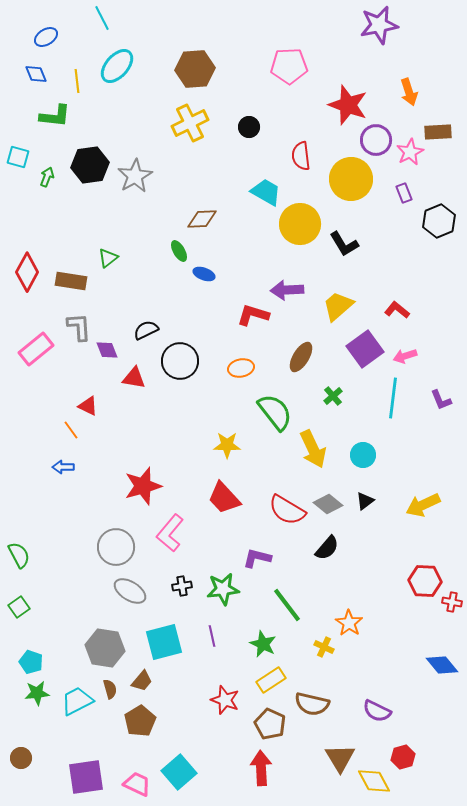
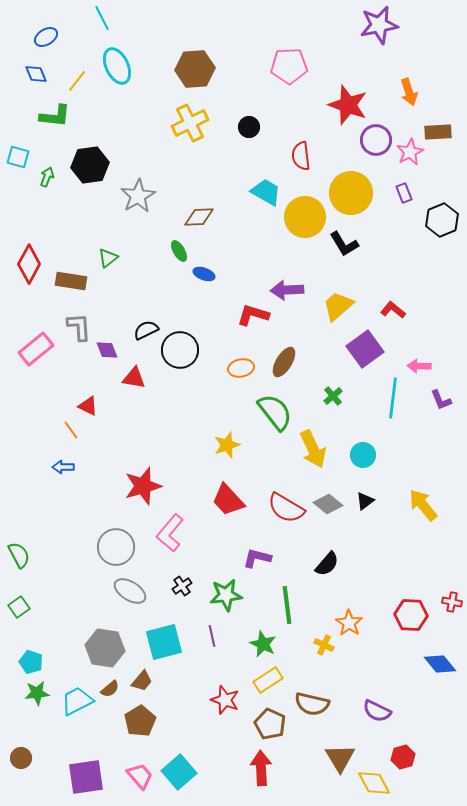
cyan ellipse at (117, 66): rotated 66 degrees counterclockwise
yellow line at (77, 81): rotated 45 degrees clockwise
gray star at (135, 176): moved 3 px right, 20 px down
yellow circle at (351, 179): moved 14 px down
brown diamond at (202, 219): moved 3 px left, 2 px up
black hexagon at (439, 221): moved 3 px right, 1 px up
yellow circle at (300, 224): moved 5 px right, 7 px up
red diamond at (27, 272): moved 2 px right, 8 px up
red L-shape at (397, 310): moved 4 px left
pink arrow at (405, 356): moved 14 px right, 10 px down; rotated 20 degrees clockwise
brown ellipse at (301, 357): moved 17 px left, 5 px down
black circle at (180, 361): moved 11 px up
yellow star at (227, 445): rotated 20 degrees counterclockwise
red trapezoid at (224, 498): moved 4 px right, 2 px down
yellow arrow at (423, 505): rotated 76 degrees clockwise
red semicircle at (287, 510): moved 1 px left, 2 px up
black semicircle at (327, 548): moved 16 px down
red hexagon at (425, 581): moved 14 px left, 34 px down
black cross at (182, 586): rotated 24 degrees counterclockwise
green star at (223, 589): moved 3 px right, 6 px down
green line at (287, 605): rotated 30 degrees clockwise
yellow cross at (324, 647): moved 2 px up
blue diamond at (442, 665): moved 2 px left, 1 px up
yellow rectangle at (271, 680): moved 3 px left
brown semicircle at (110, 689): rotated 66 degrees clockwise
yellow diamond at (374, 781): moved 2 px down
pink trapezoid at (137, 784): moved 3 px right, 8 px up; rotated 24 degrees clockwise
